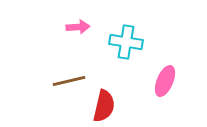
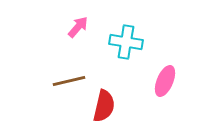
pink arrow: rotated 45 degrees counterclockwise
